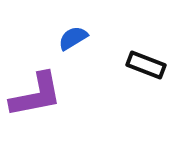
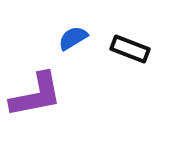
black rectangle: moved 16 px left, 16 px up
